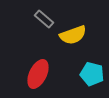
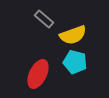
cyan pentagon: moved 17 px left, 12 px up
